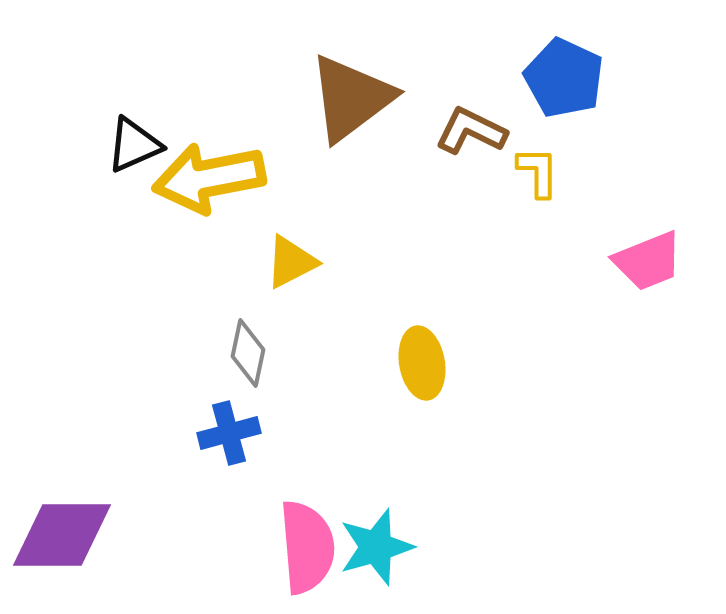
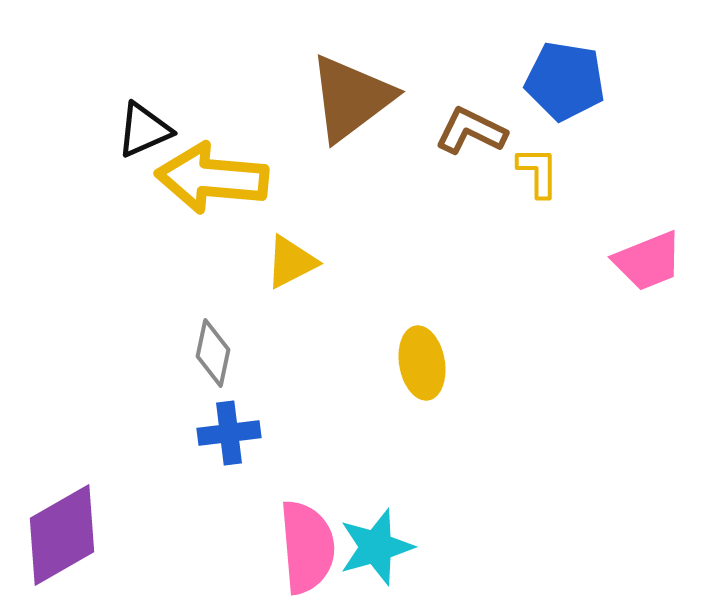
blue pentagon: moved 1 px right, 3 px down; rotated 16 degrees counterclockwise
black triangle: moved 10 px right, 15 px up
yellow arrow: moved 3 px right; rotated 16 degrees clockwise
gray diamond: moved 35 px left
blue cross: rotated 8 degrees clockwise
purple diamond: rotated 30 degrees counterclockwise
